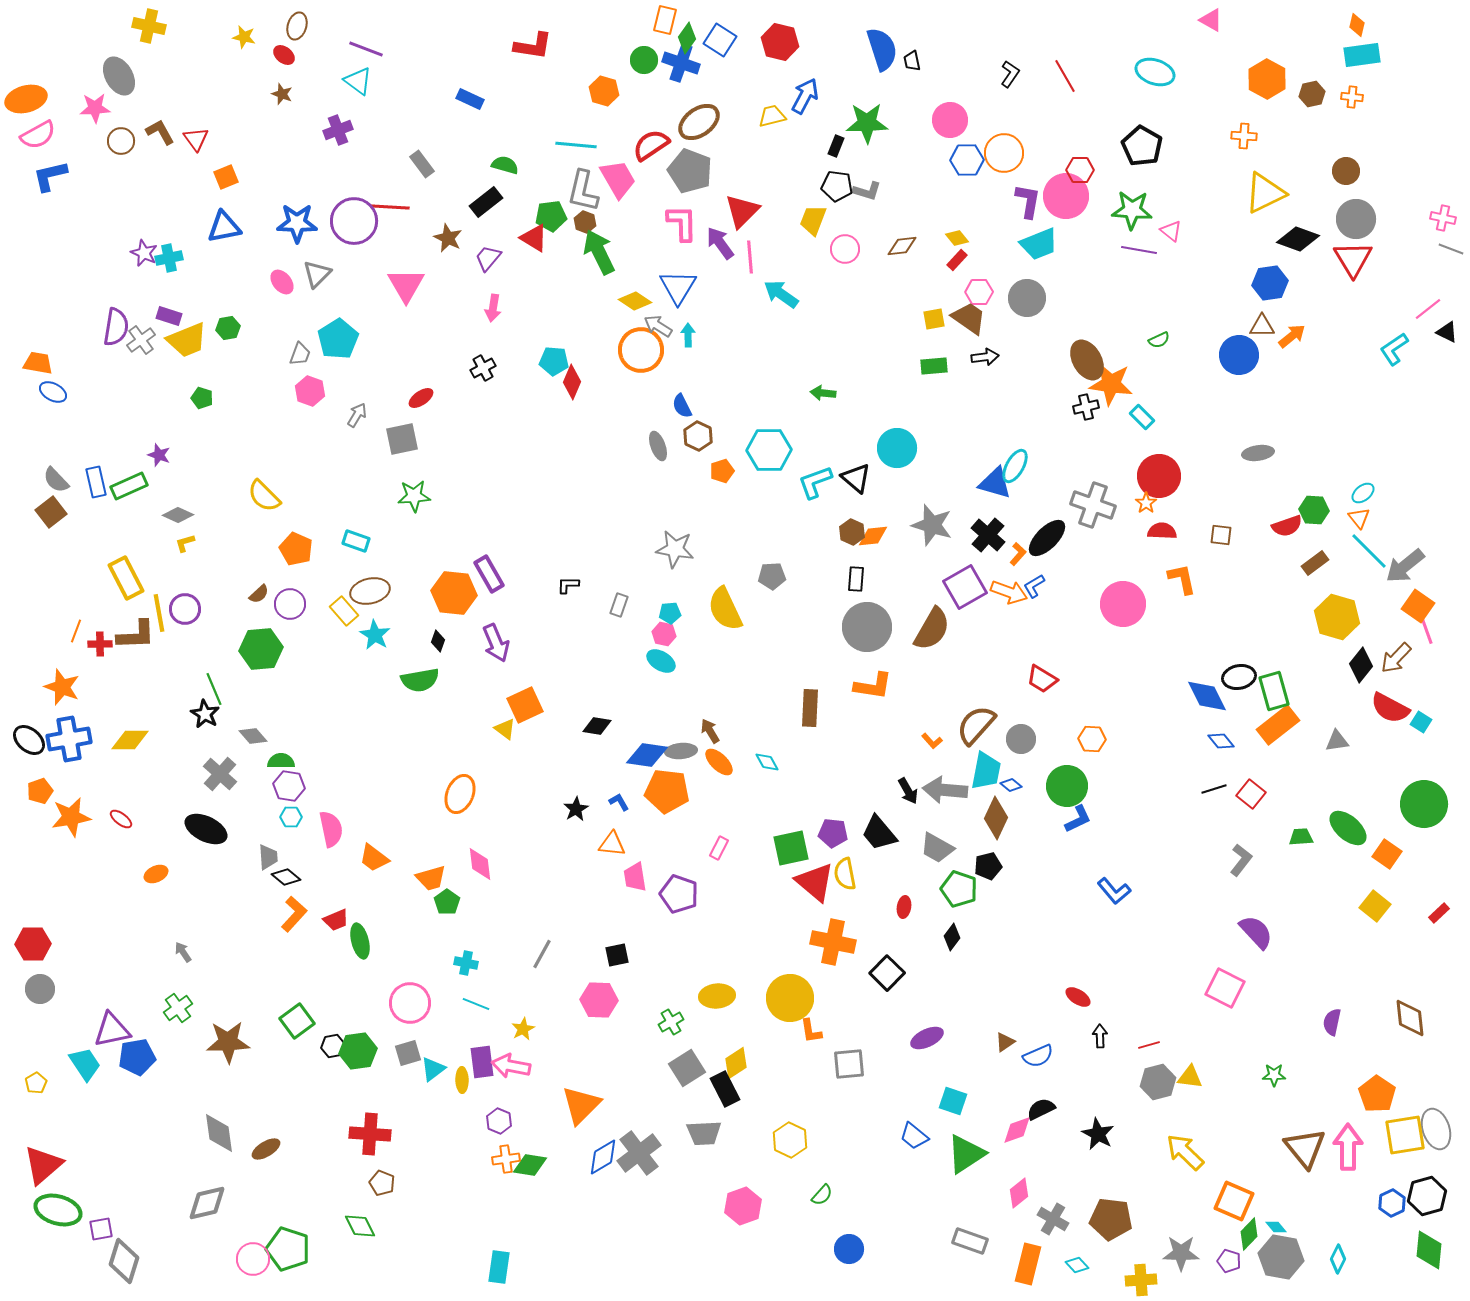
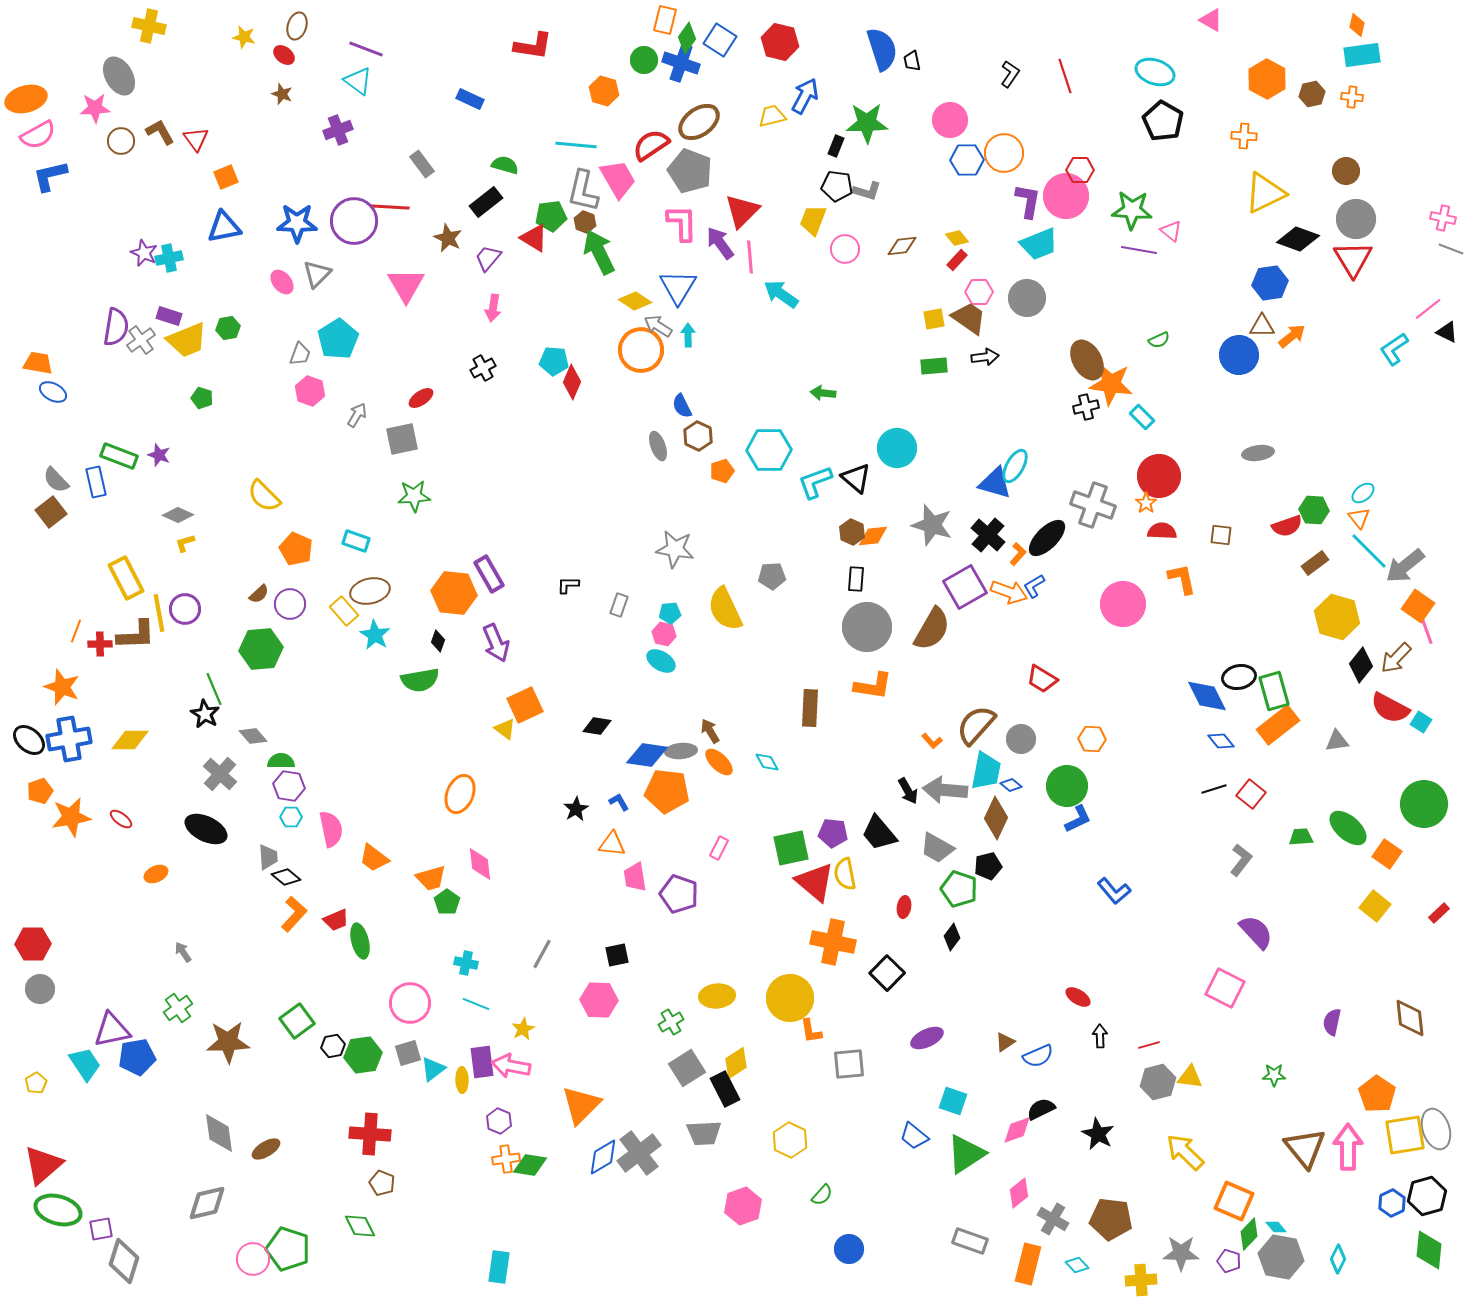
red line at (1065, 76): rotated 12 degrees clockwise
black pentagon at (1142, 146): moved 21 px right, 25 px up
green rectangle at (129, 486): moved 10 px left, 30 px up; rotated 45 degrees clockwise
green hexagon at (358, 1051): moved 5 px right, 4 px down
